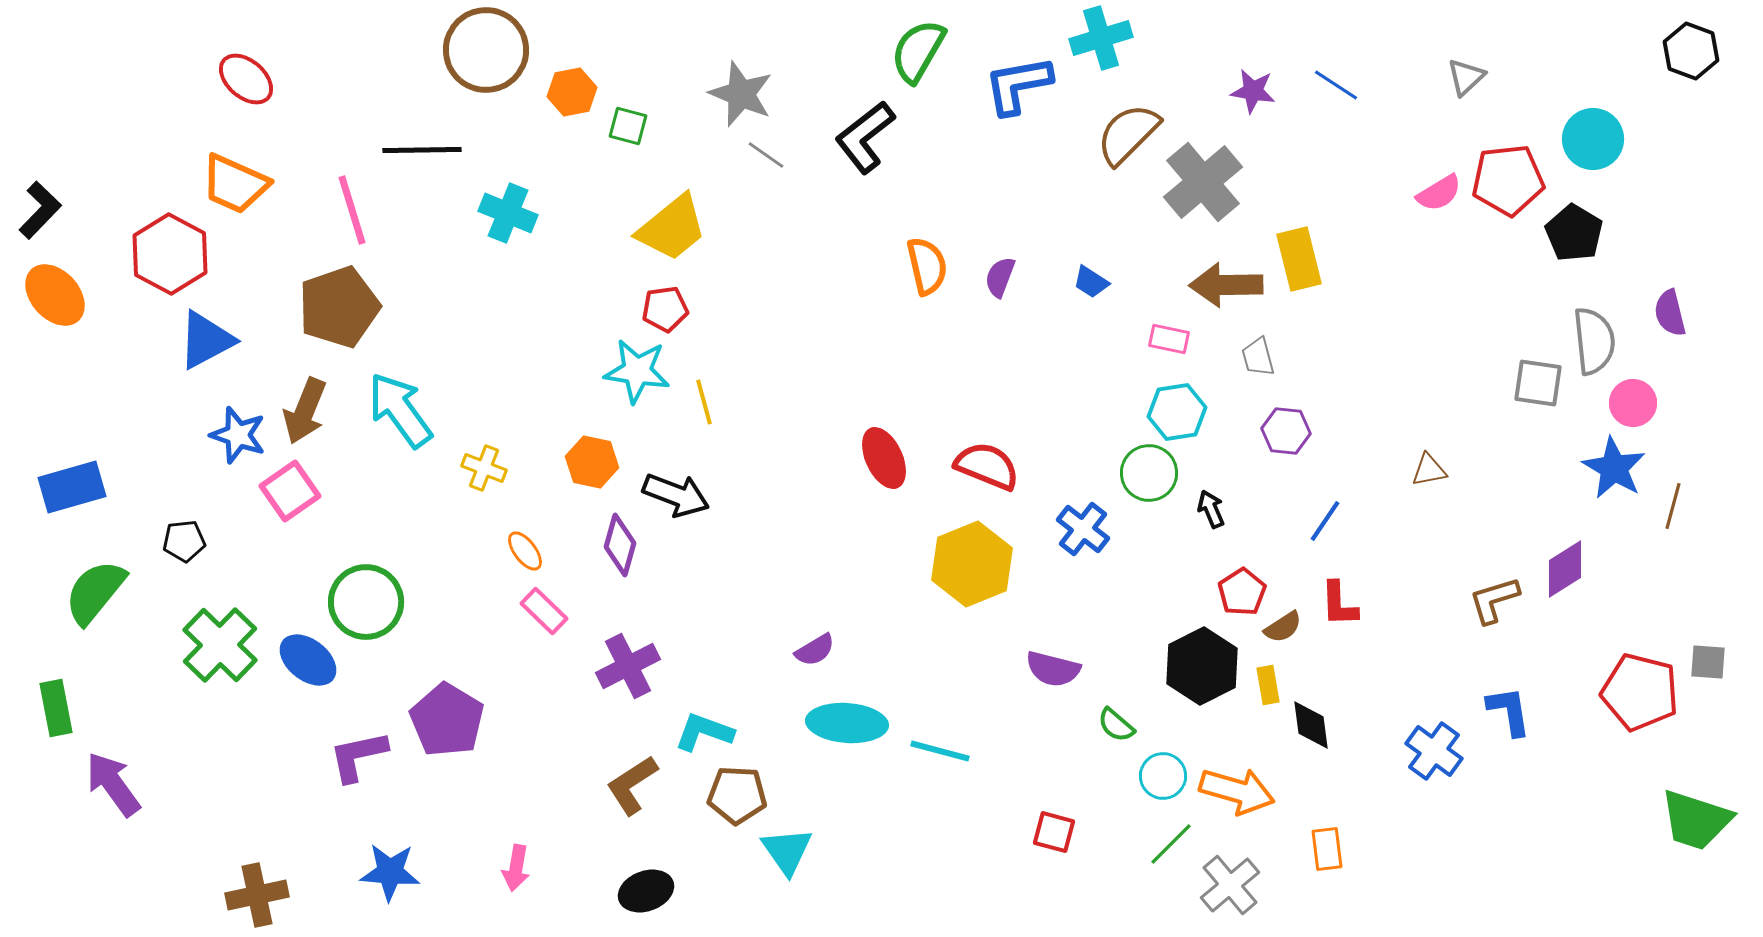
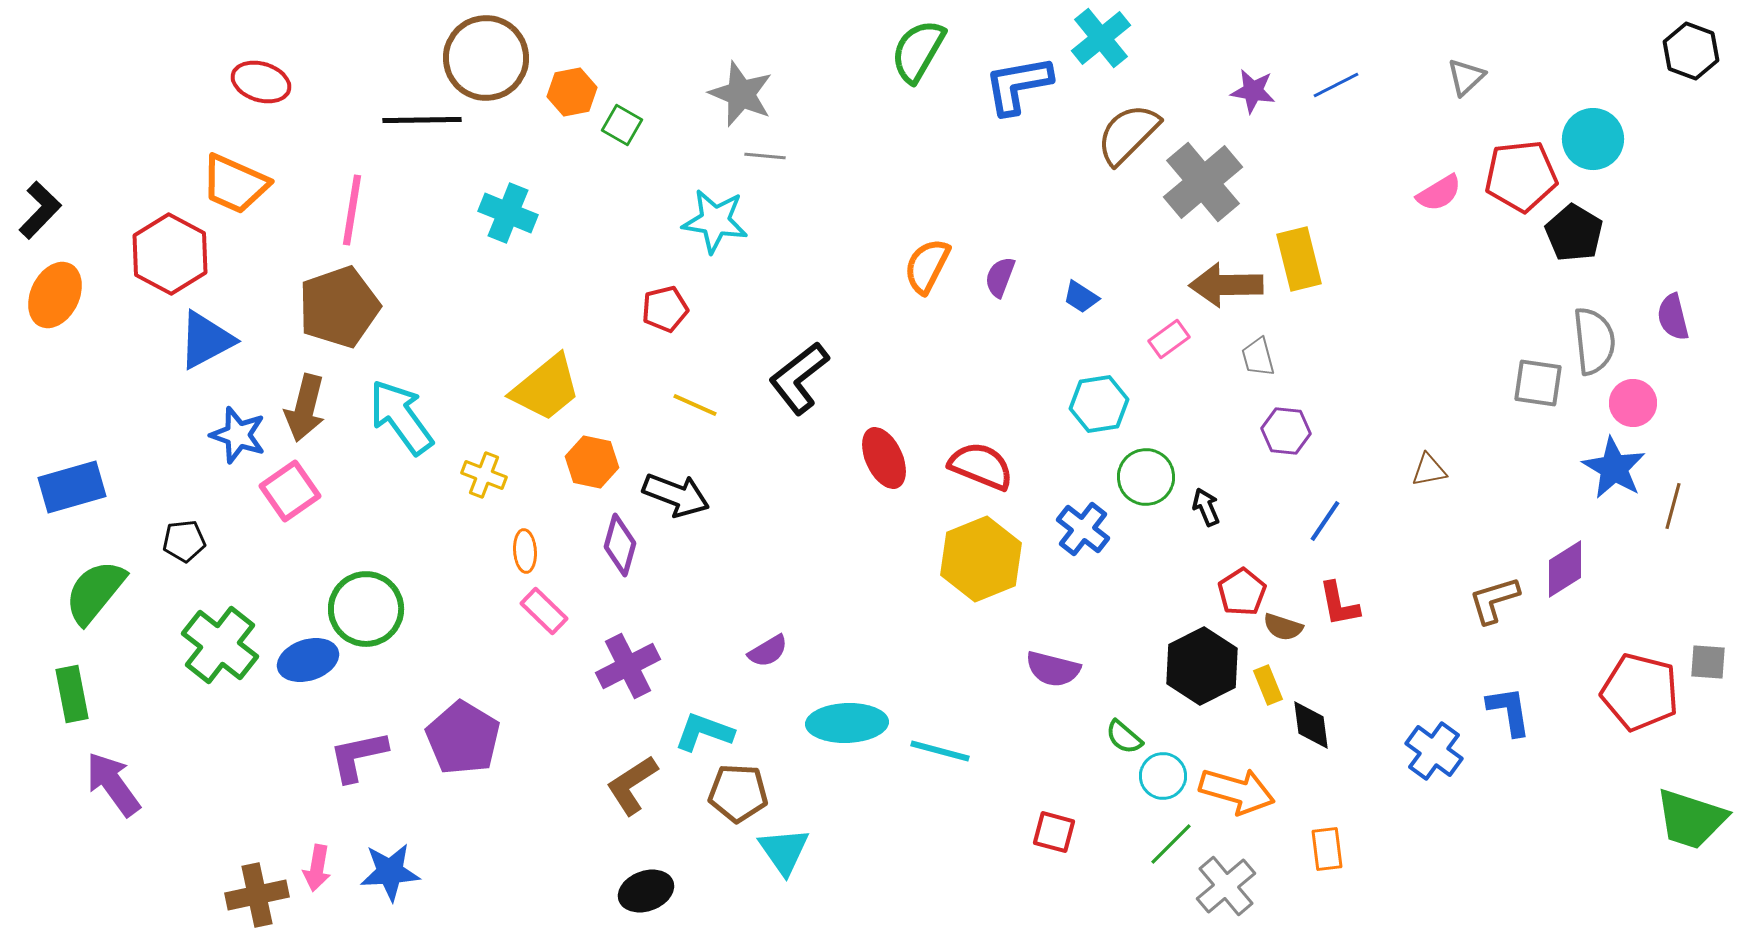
cyan cross at (1101, 38): rotated 22 degrees counterclockwise
brown circle at (486, 50): moved 8 px down
red ellipse at (246, 79): moved 15 px right, 3 px down; rotated 24 degrees counterclockwise
blue line at (1336, 85): rotated 60 degrees counterclockwise
green square at (628, 126): moved 6 px left, 1 px up; rotated 15 degrees clockwise
black L-shape at (865, 137): moved 66 px left, 241 px down
black line at (422, 150): moved 30 px up
gray line at (766, 155): moved 1 px left, 1 px down; rotated 30 degrees counterclockwise
red pentagon at (1508, 180): moved 13 px right, 4 px up
pink line at (352, 210): rotated 26 degrees clockwise
yellow trapezoid at (672, 228): moved 126 px left, 160 px down
orange semicircle at (927, 266): rotated 140 degrees counterclockwise
blue trapezoid at (1091, 282): moved 10 px left, 15 px down
orange ellipse at (55, 295): rotated 68 degrees clockwise
red pentagon at (665, 309): rotated 6 degrees counterclockwise
purple semicircle at (1670, 313): moved 3 px right, 4 px down
pink rectangle at (1169, 339): rotated 48 degrees counterclockwise
cyan star at (637, 371): moved 78 px right, 150 px up
yellow line at (704, 402): moved 9 px left, 3 px down; rotated 51 degrees counterclockwise
cyan arrow at (400, 410): moved 1 px right, 7 px down
brown arrow at (305, 411): moved 3 px up; rotated 8 degrees counterclockwise
cyan hexagon at (1177, 412): moved 78 px left, 8 px up
red semicircle at (987, 466): moved 6 px left
yellow cross at (484, 468): moved 7 px down
green circle at (1149, 473): moved 3 px left, 4 px down
black arrow at (1211, 509): moved 5 px left, 2 px up
orange ellipse at (525, 551): rotated 33 degrees clockwise
yellow hexagon at (972, 564): moved 9 px right, 5 px up
green circle at (366, 602): moved 7 px down
red L-shape at (1339, 604): rotated 9 degrees counterclockwise
brown semicircle at (1283, 627): rotated 51 degrees clockwise
green cross at (220, 645): rotated 6 degrees counterclockwise
purple semicircle at (815, 650): moved 47 px left, 1 px down
blue ellipse at (308, 660): rotated 56 degrees counterclockwise
yellow rectangle at (1268, 685): rotated 12 degrees counterclockwise
green rectangle at (56, 708): moved 16 px right, 14 px up
purple pentagon at (447, 720): moved 16 px right, 18 px down
cyan ellipse at (847, 723): rotated 6 degrees counterclockwise
green semicircle at (1116, 725): moved 8 px right, 12 px down
brown pentagon at (737, 795): moved 1 px right, 2 px up
green trapezoid at (1696, 820): moved 5 px left, 1 px up
cyan triangle at (787, 851): moved 3 px left
pink arrow at (516, 868): moved 199 px left
blue star at (390, 872): rotated 8 degrees counterclockwise
gray cross at (1230, 885): moved 4 px left, 1 px down
